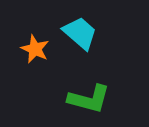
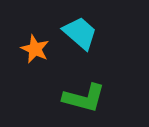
green L-shape: moved 5 px left, 1 px up
